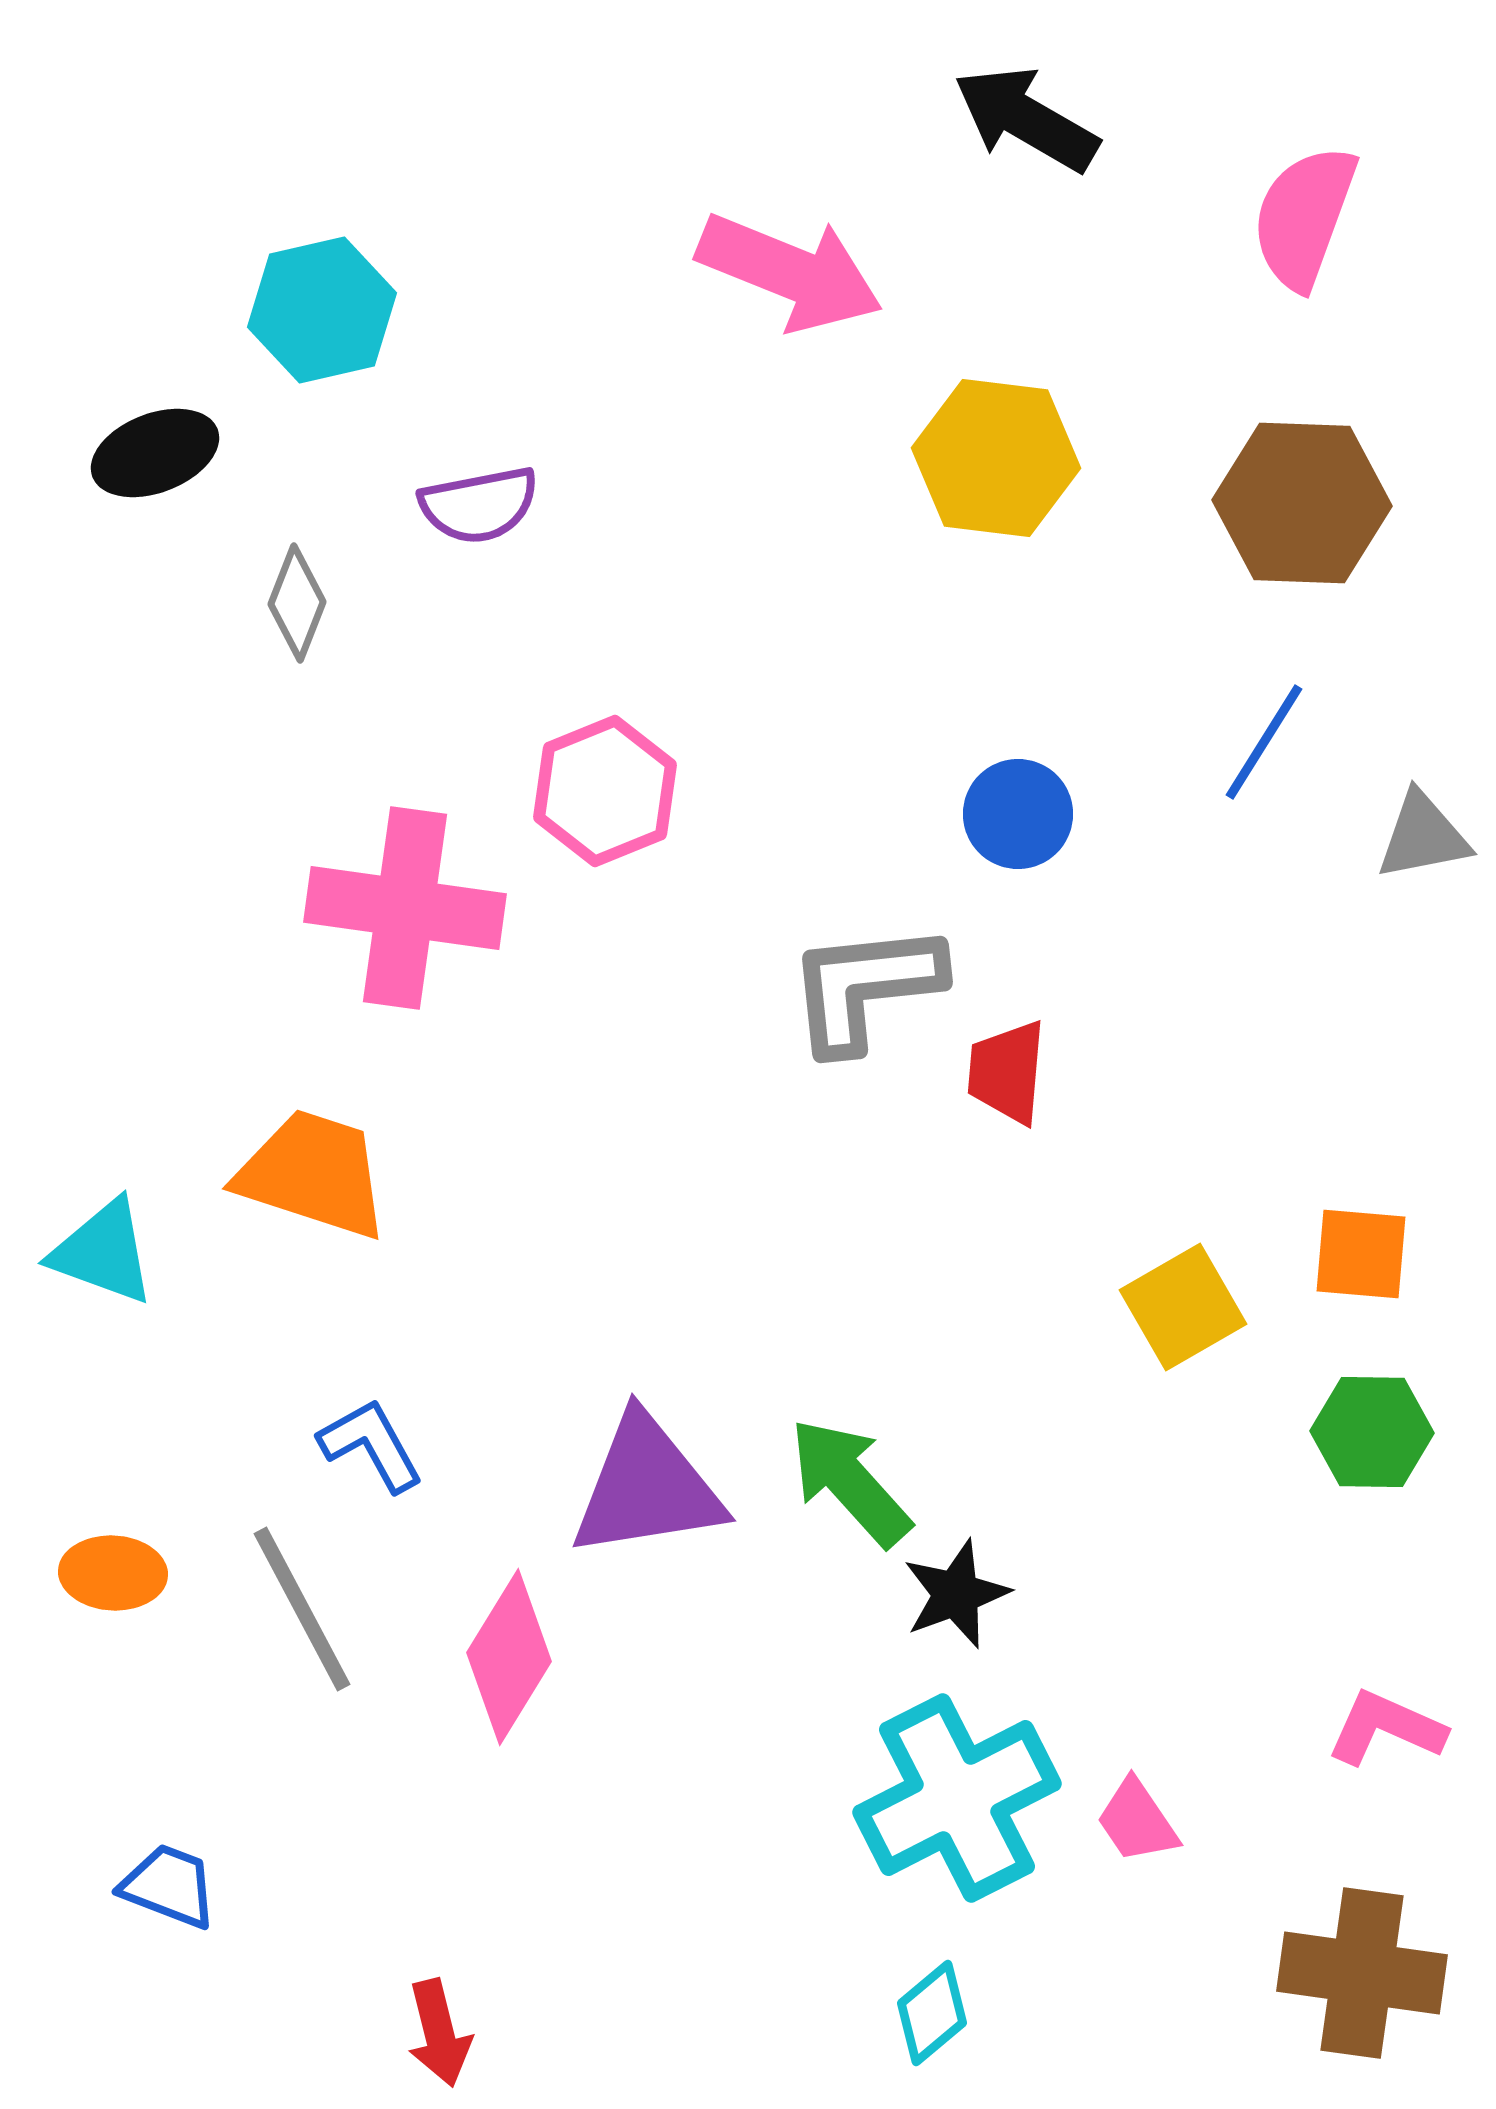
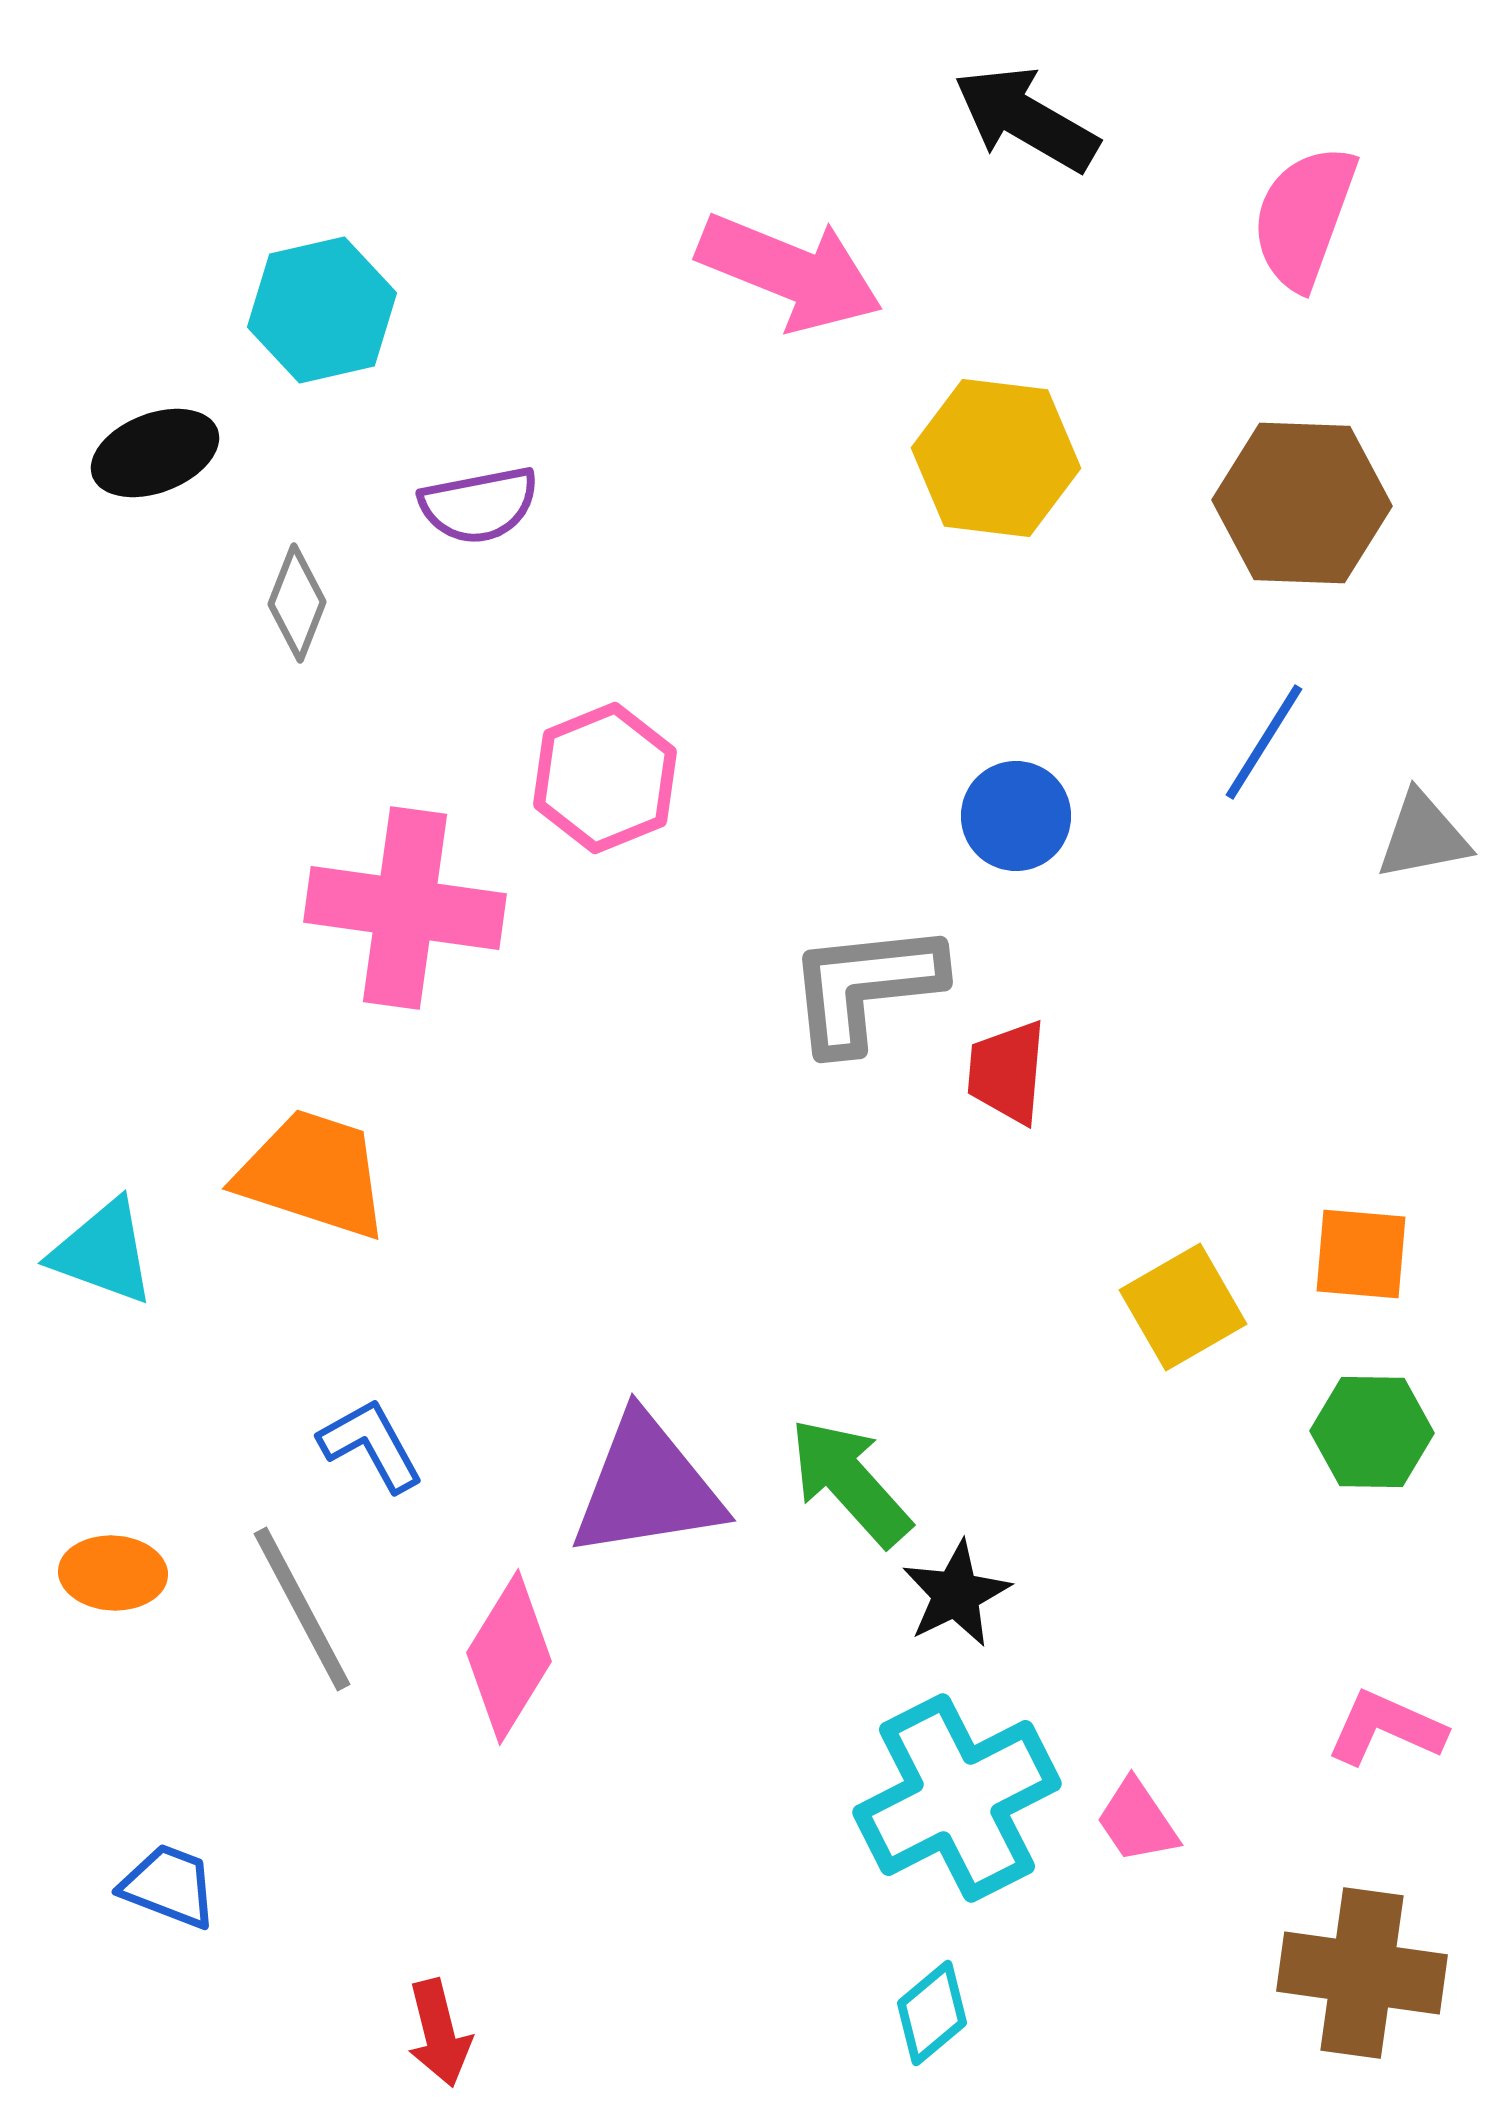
pink hexagon: moved 13 px up
blue circle: moved 2 px left, 2 px down
black star: rotated 6 degrees counterclockwise
